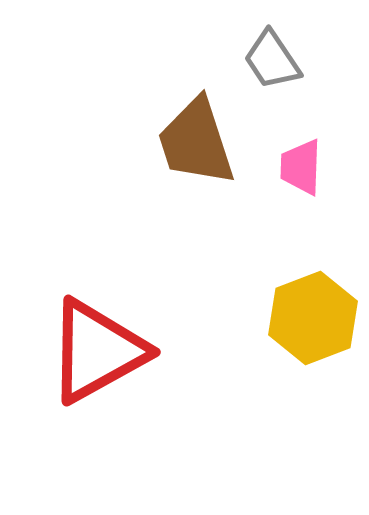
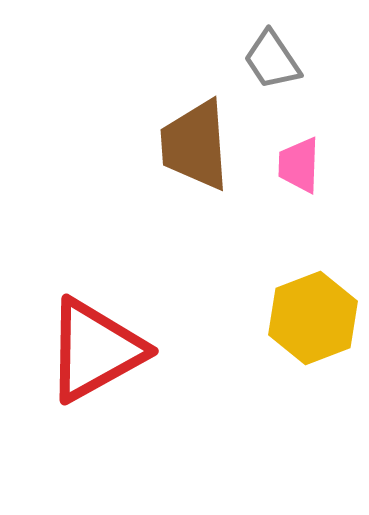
brown trapezoid: moved 1 px left, 3 px down; rotated 14 degrees clockwise
pink trapezoid: moved 2 px left, 2 px up
red triangle: moved 2 px left, 1 px up
